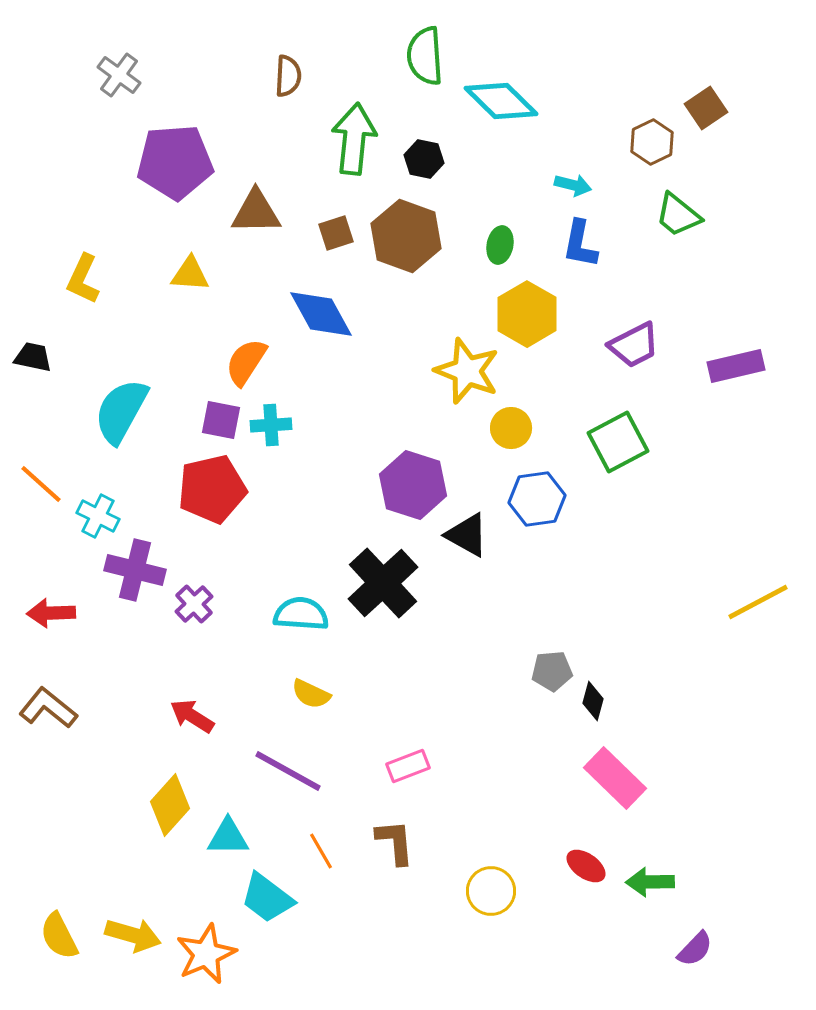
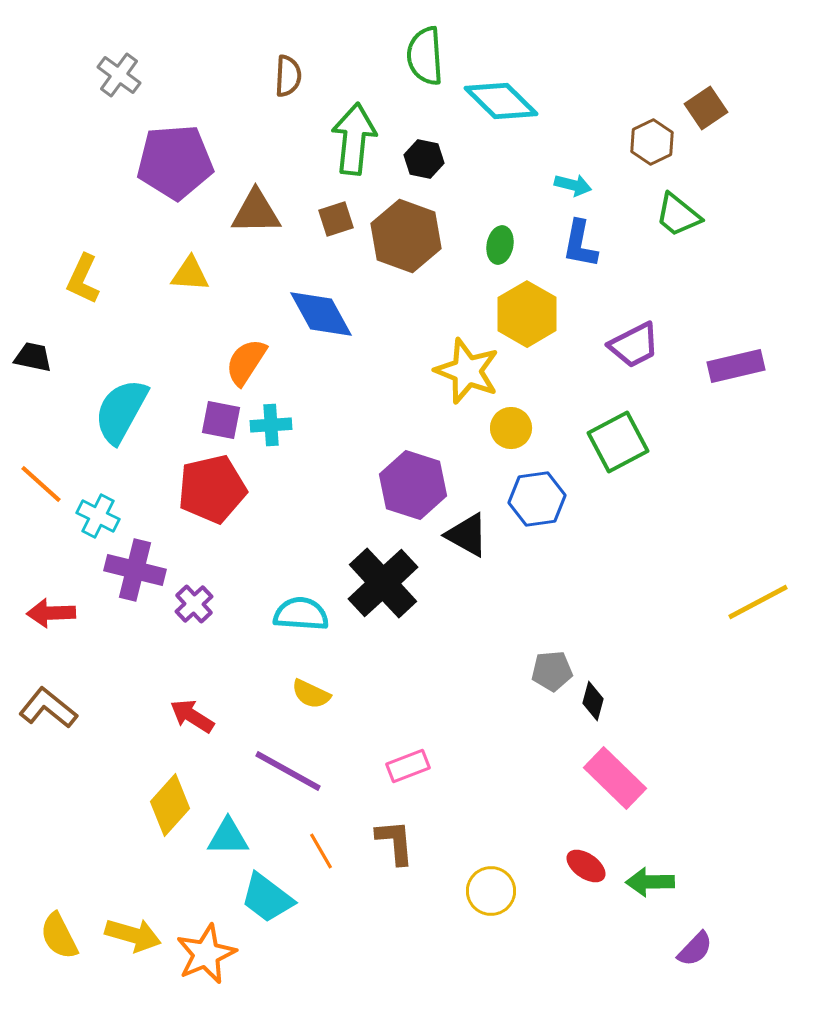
brown square at (336, 233): moved 14 px up
